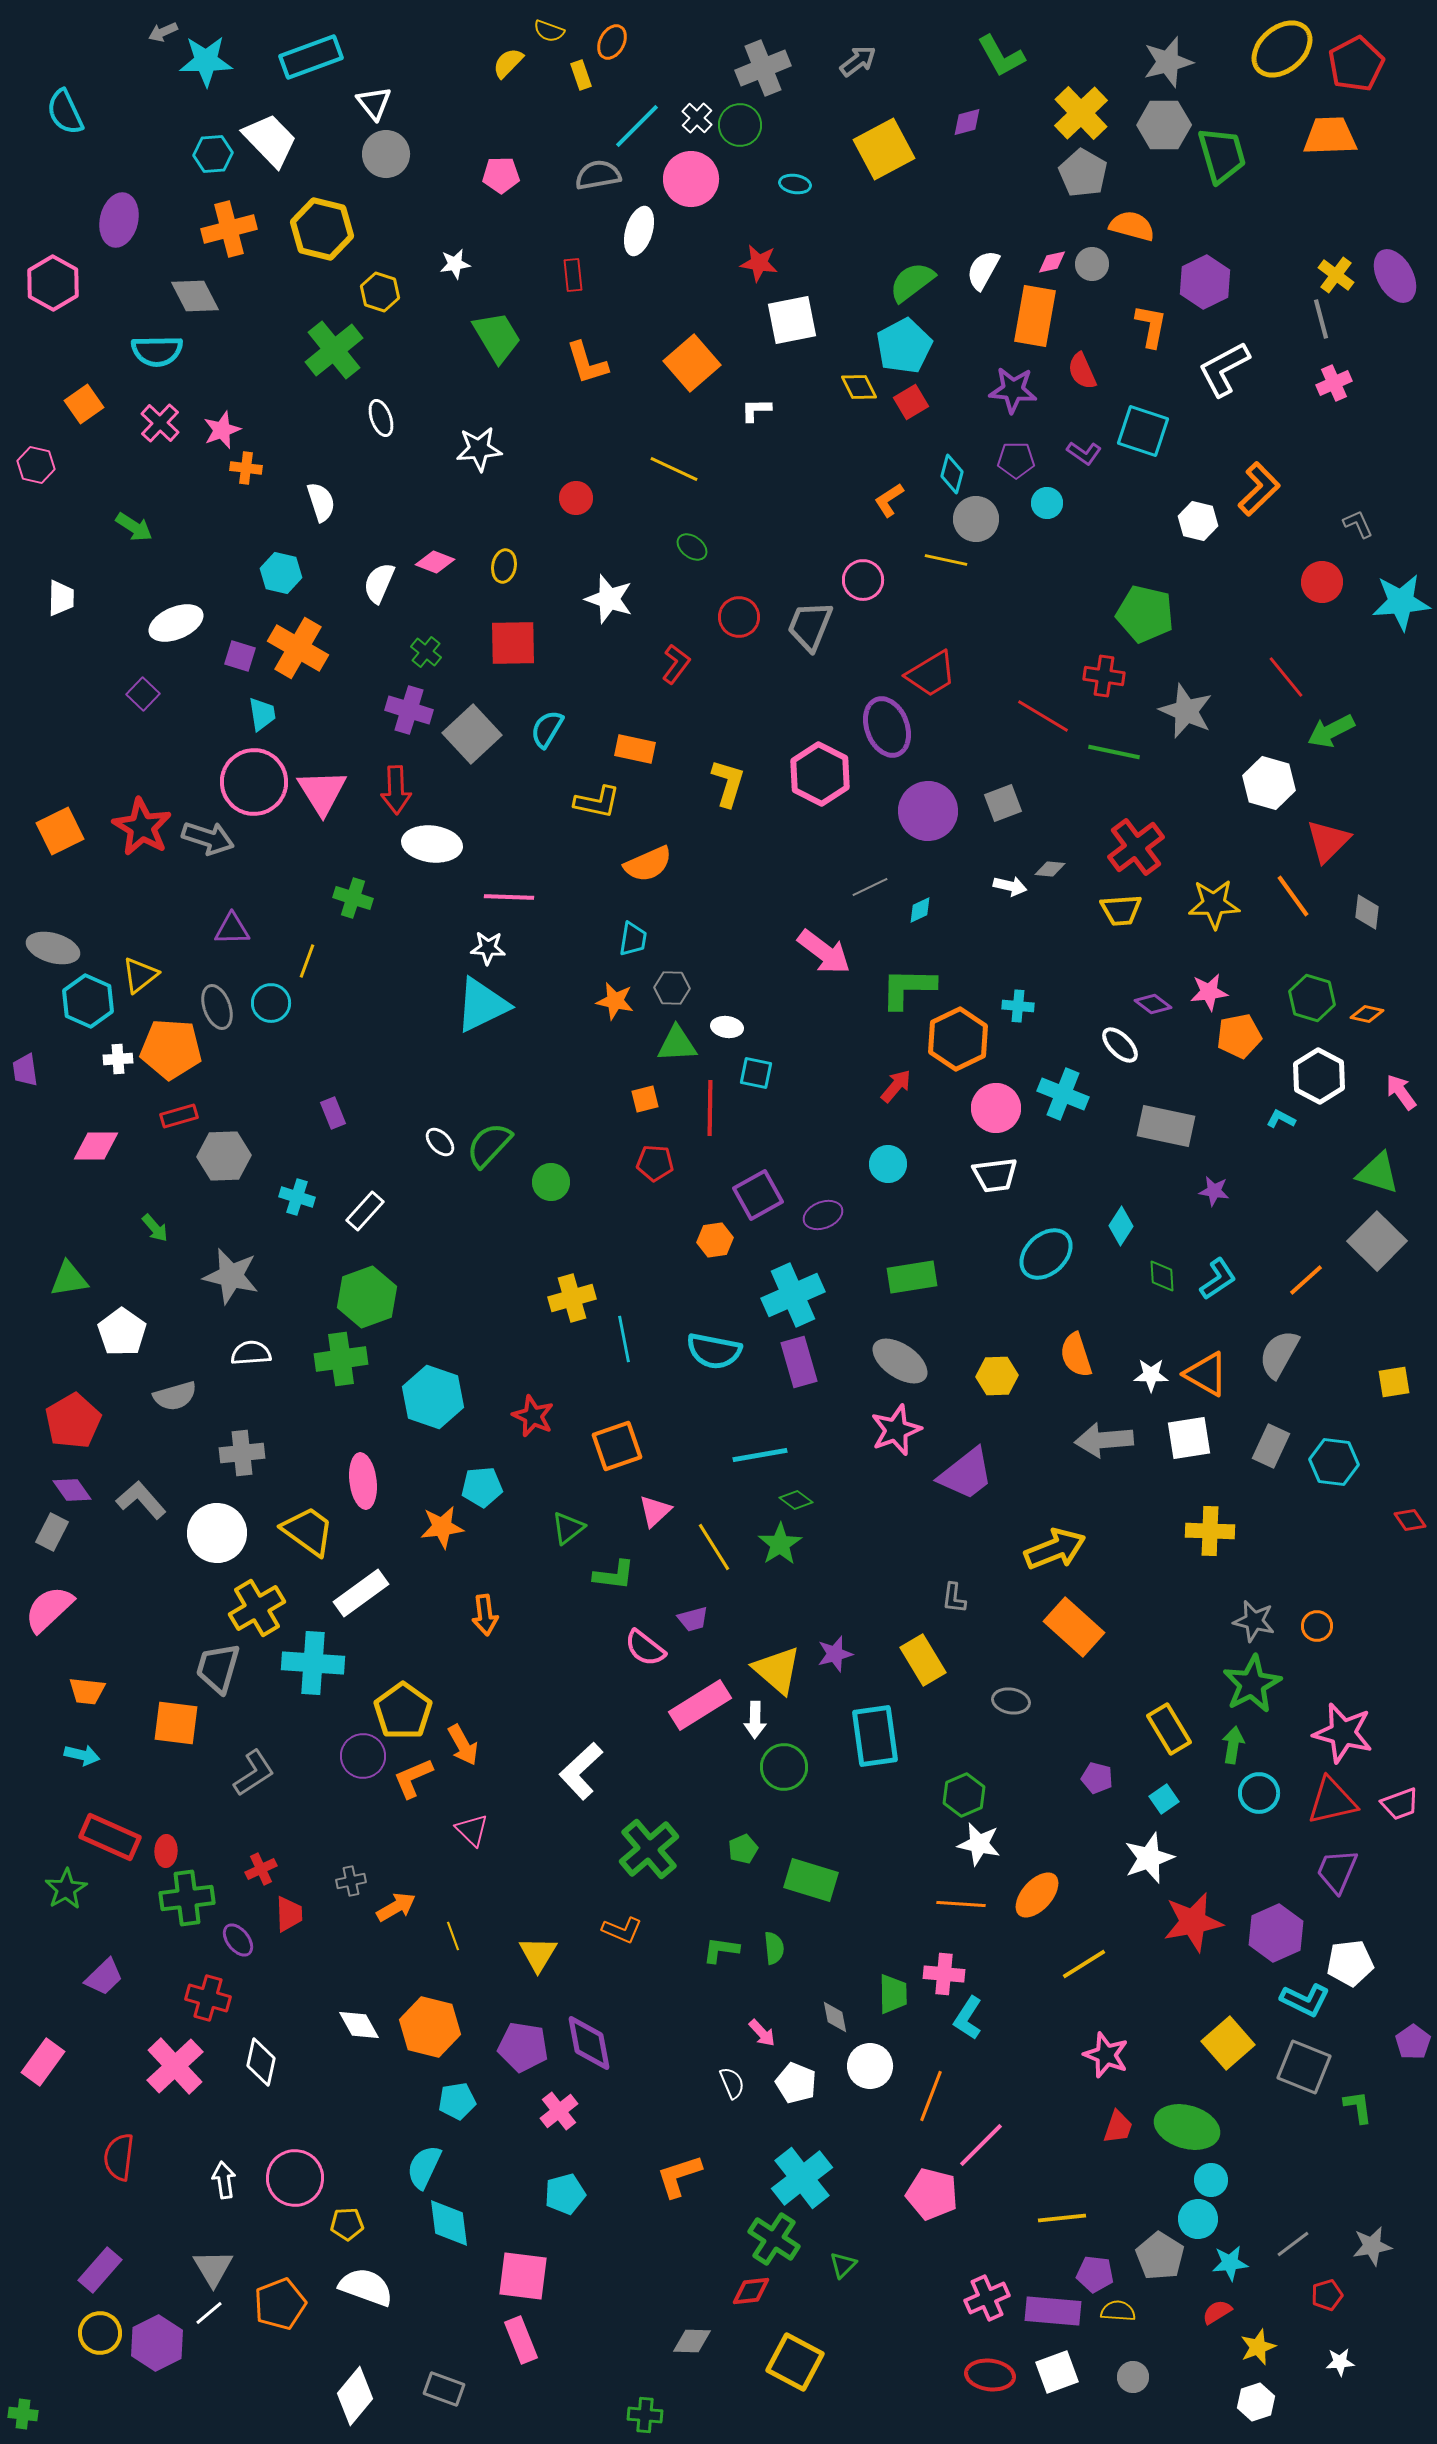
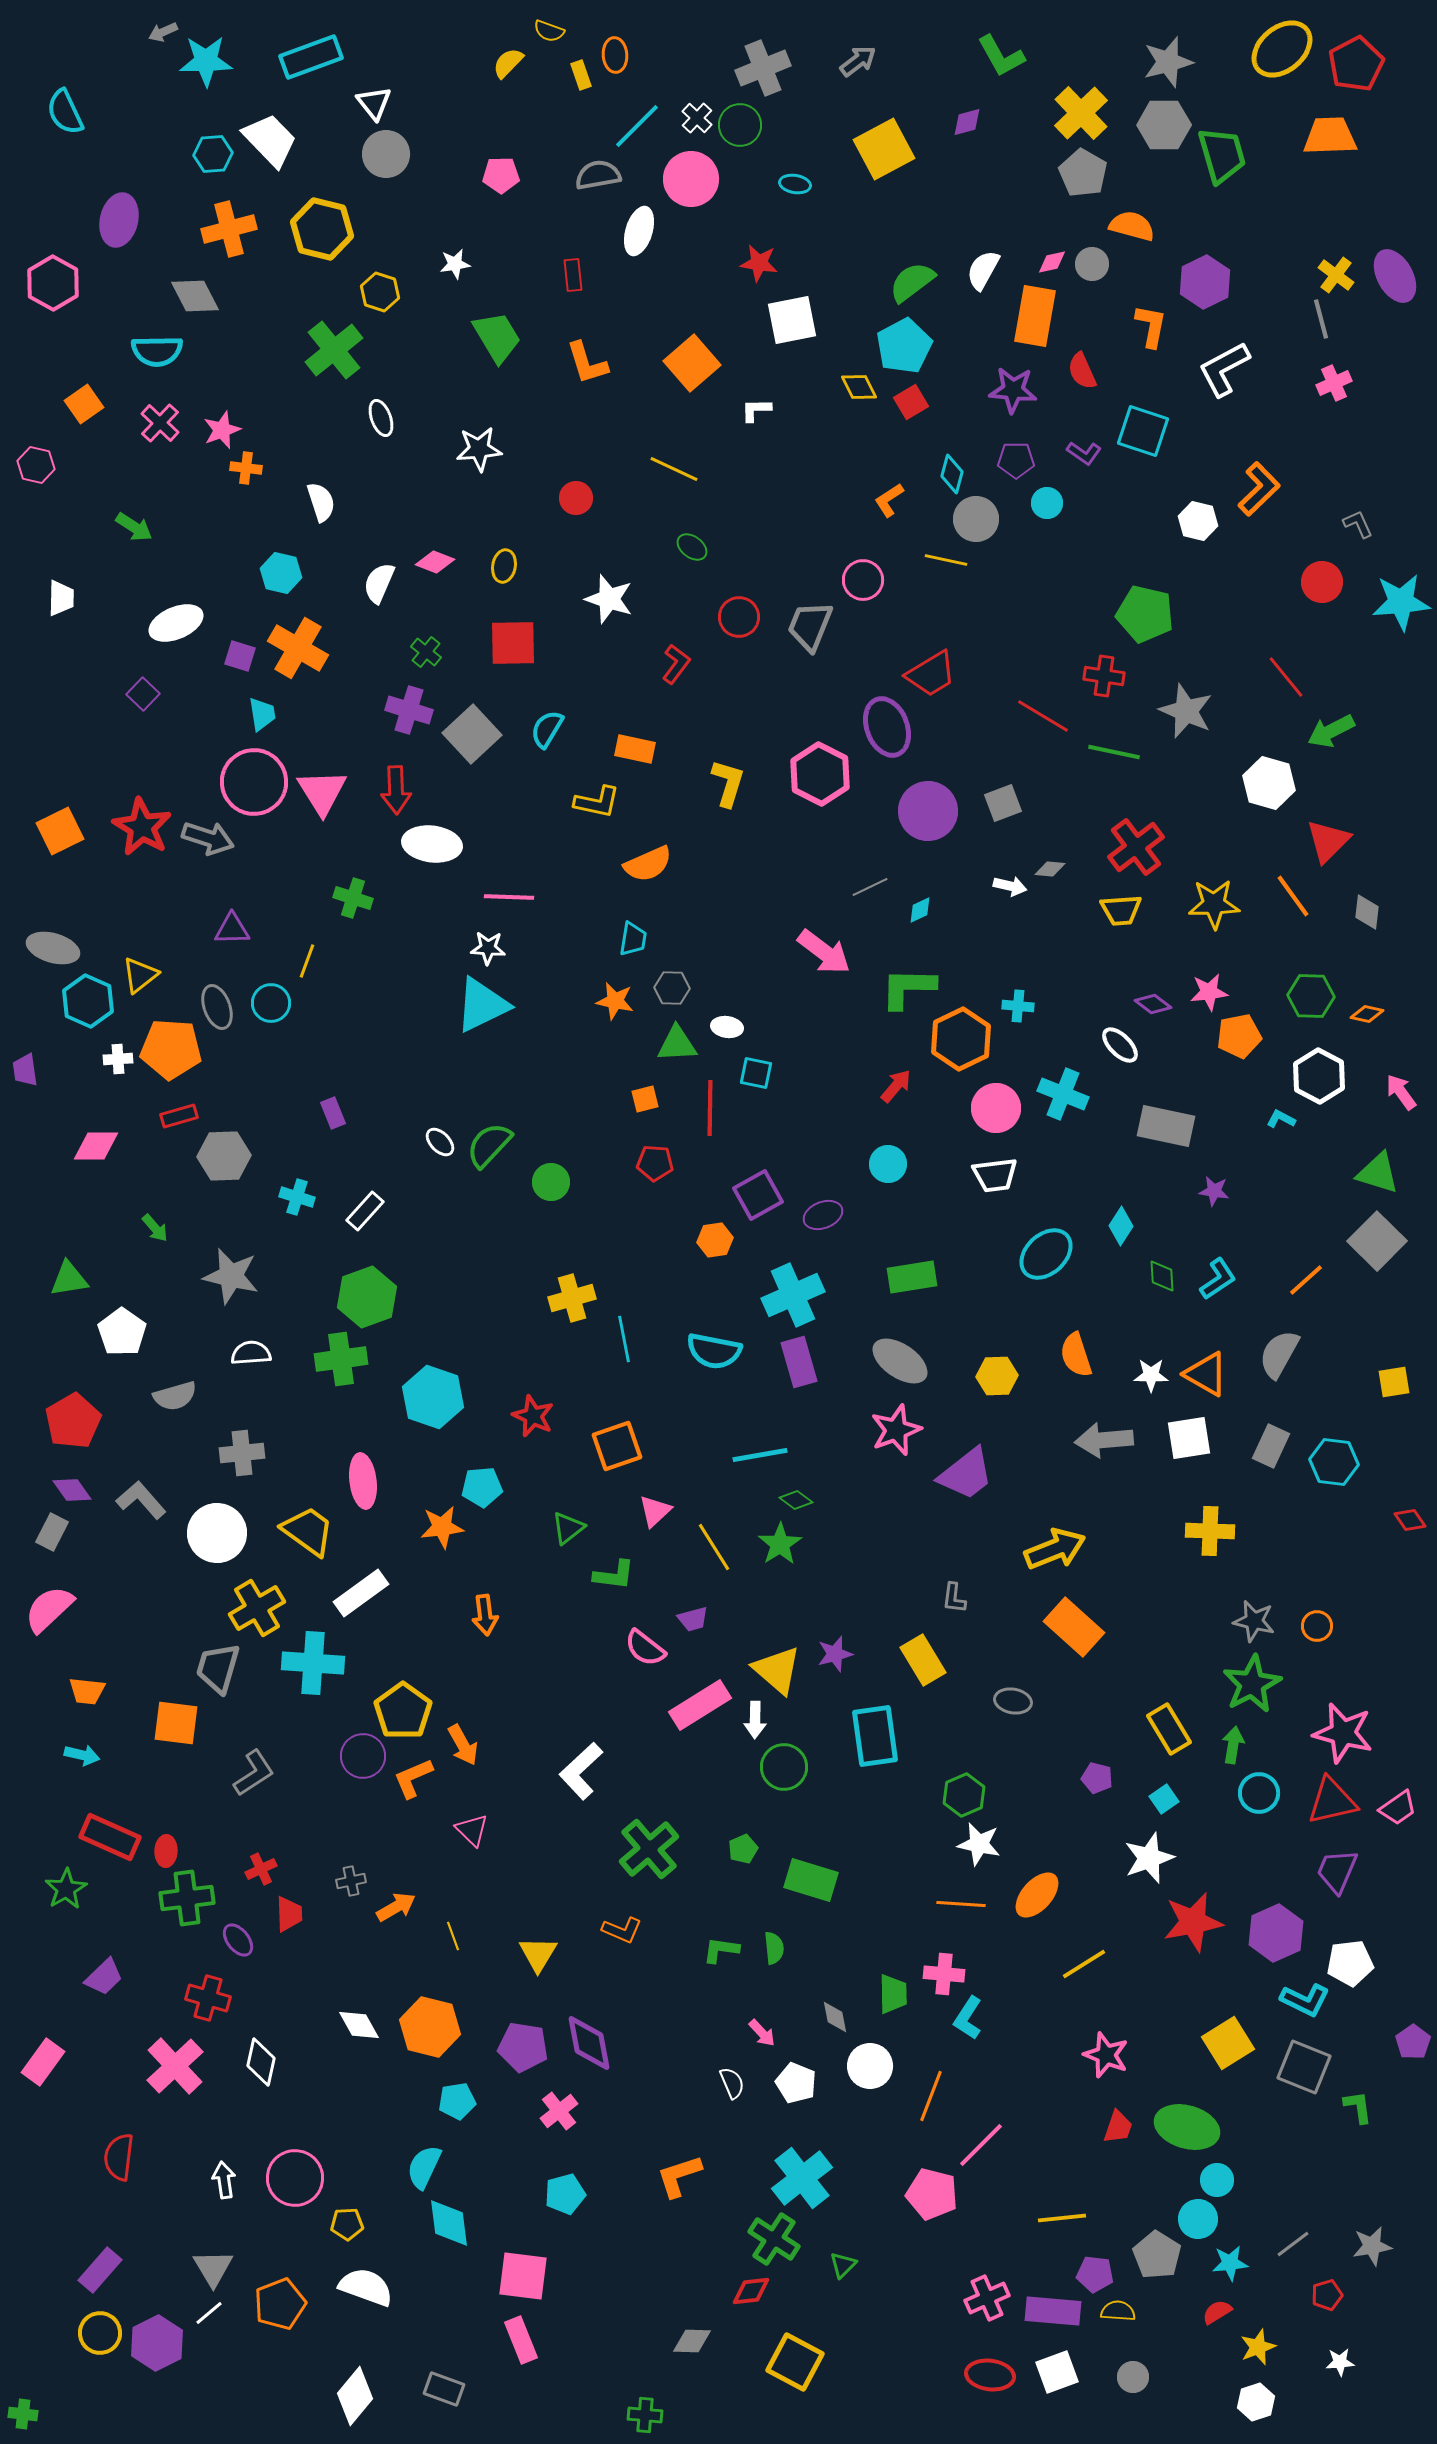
orange ellipse at (612, 42): moved 3 px right, 13 px down; rotated 32 degrees counterclockwise
green hexagon at (1312, 998): moved 1 px left, 2 px up; rotated 15 degrees counterclockwise
orange hexagon at (958, 1039): moved 3 px right
gray ellipse at (1011, 1701): moved 2 px right
pink trapezoid at (1400, 1804): moved 2 px left, 4 px down; rotated 15 degrees counterclockwise
yellow square at (1228, 2043): rotated 9 degrees clockwise
cyan circle at (1211, 2180): moved 6 px right
gray pentagon at (1160, 2256): moved 3 px left, 1 px up
